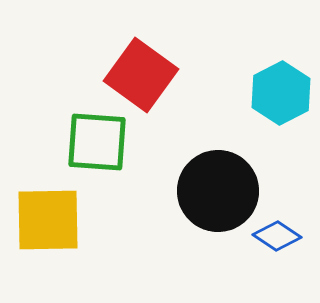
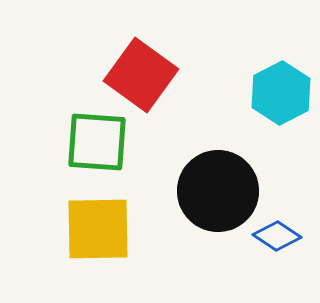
yellow square: moved 50 px right, 9 px down
